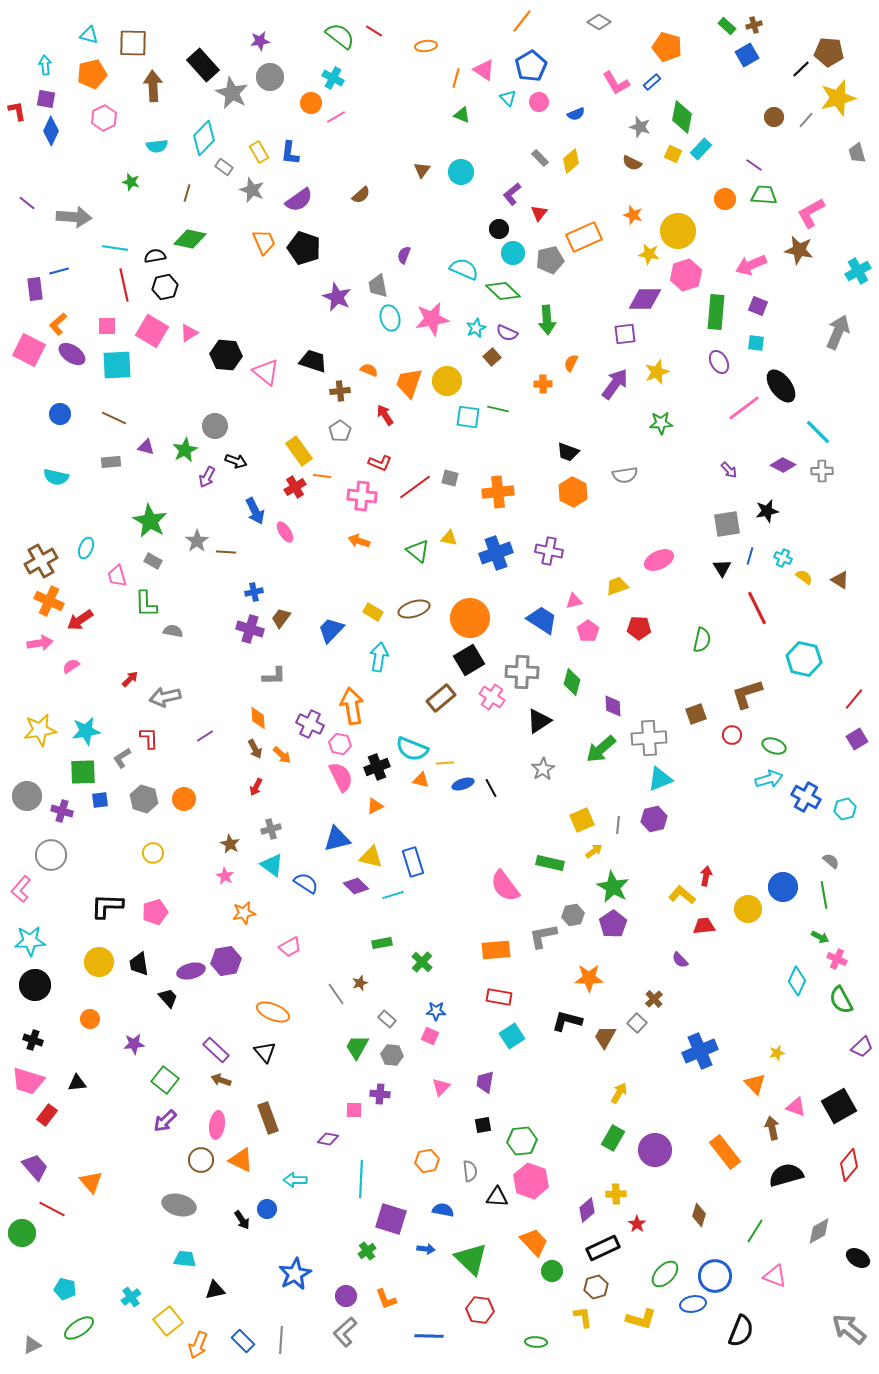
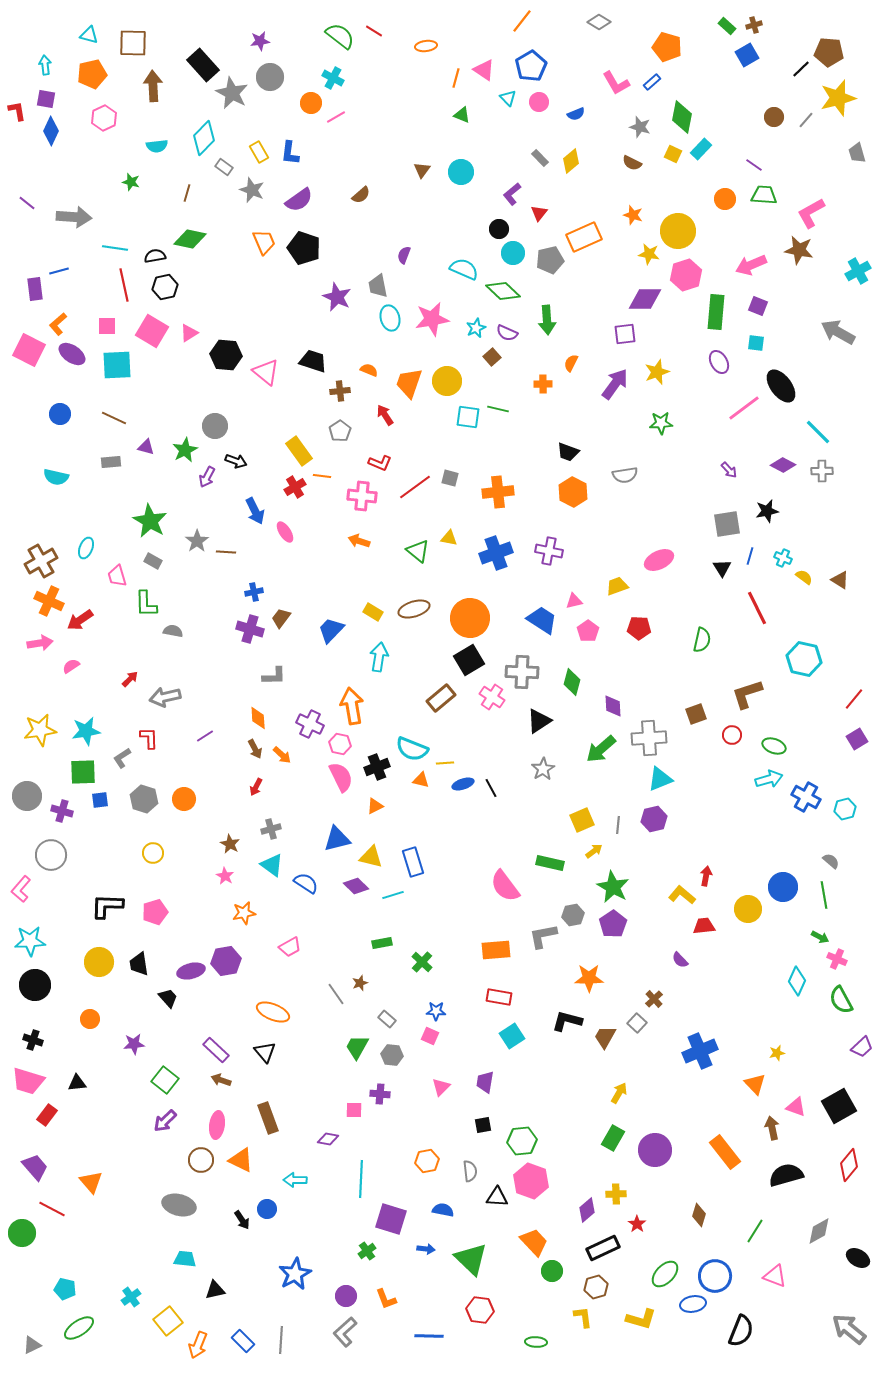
gray arrow at (838, 332): rotated 84 degrees counterclockwise
